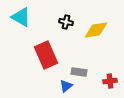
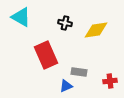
black cross: moved 1 px left, 1 px down
blue triangle: rotated 16 degrees clockwise
